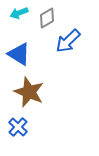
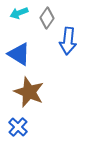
gray diamond: rotated 25 degrees counterclockwise
blue arrow: rotated 40 degrees counterclockwise
